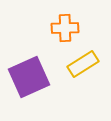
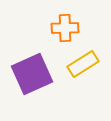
purple square: moved 3 px right, 3 px up
